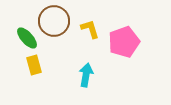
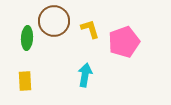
green ellipse: rotated 45 degrees clockwise
yellow rectangle: moved 9 px left, 16 px down; rotated 12 degrees clockwise
cyan arrow: moved 1 px left
